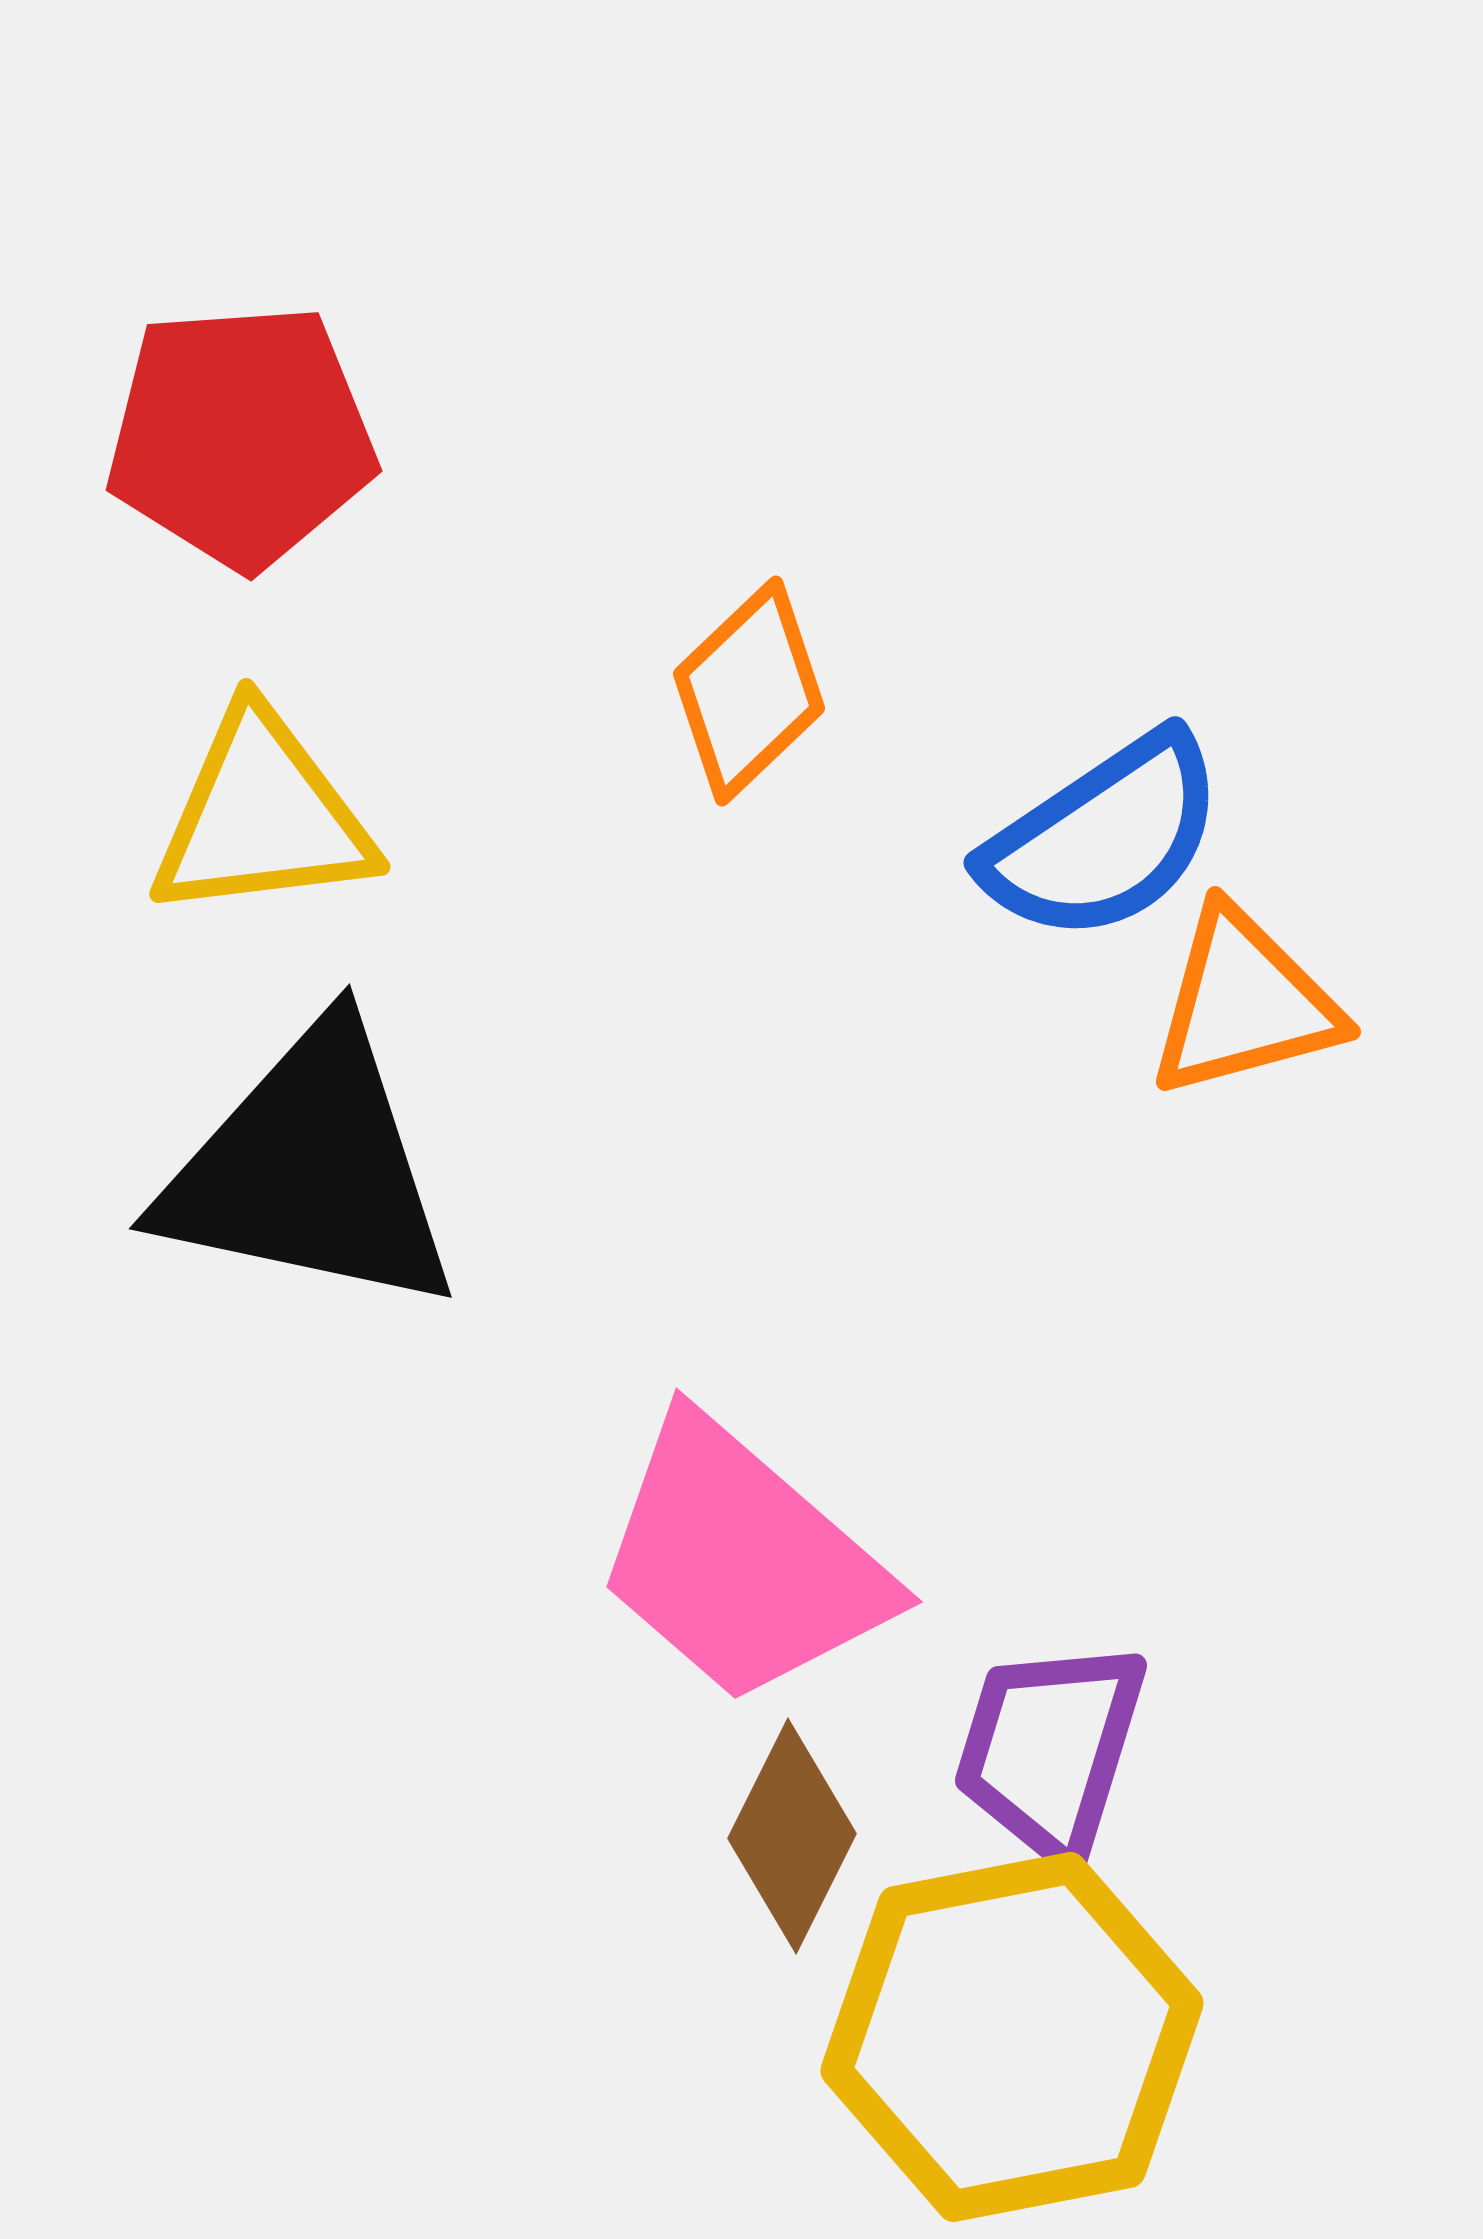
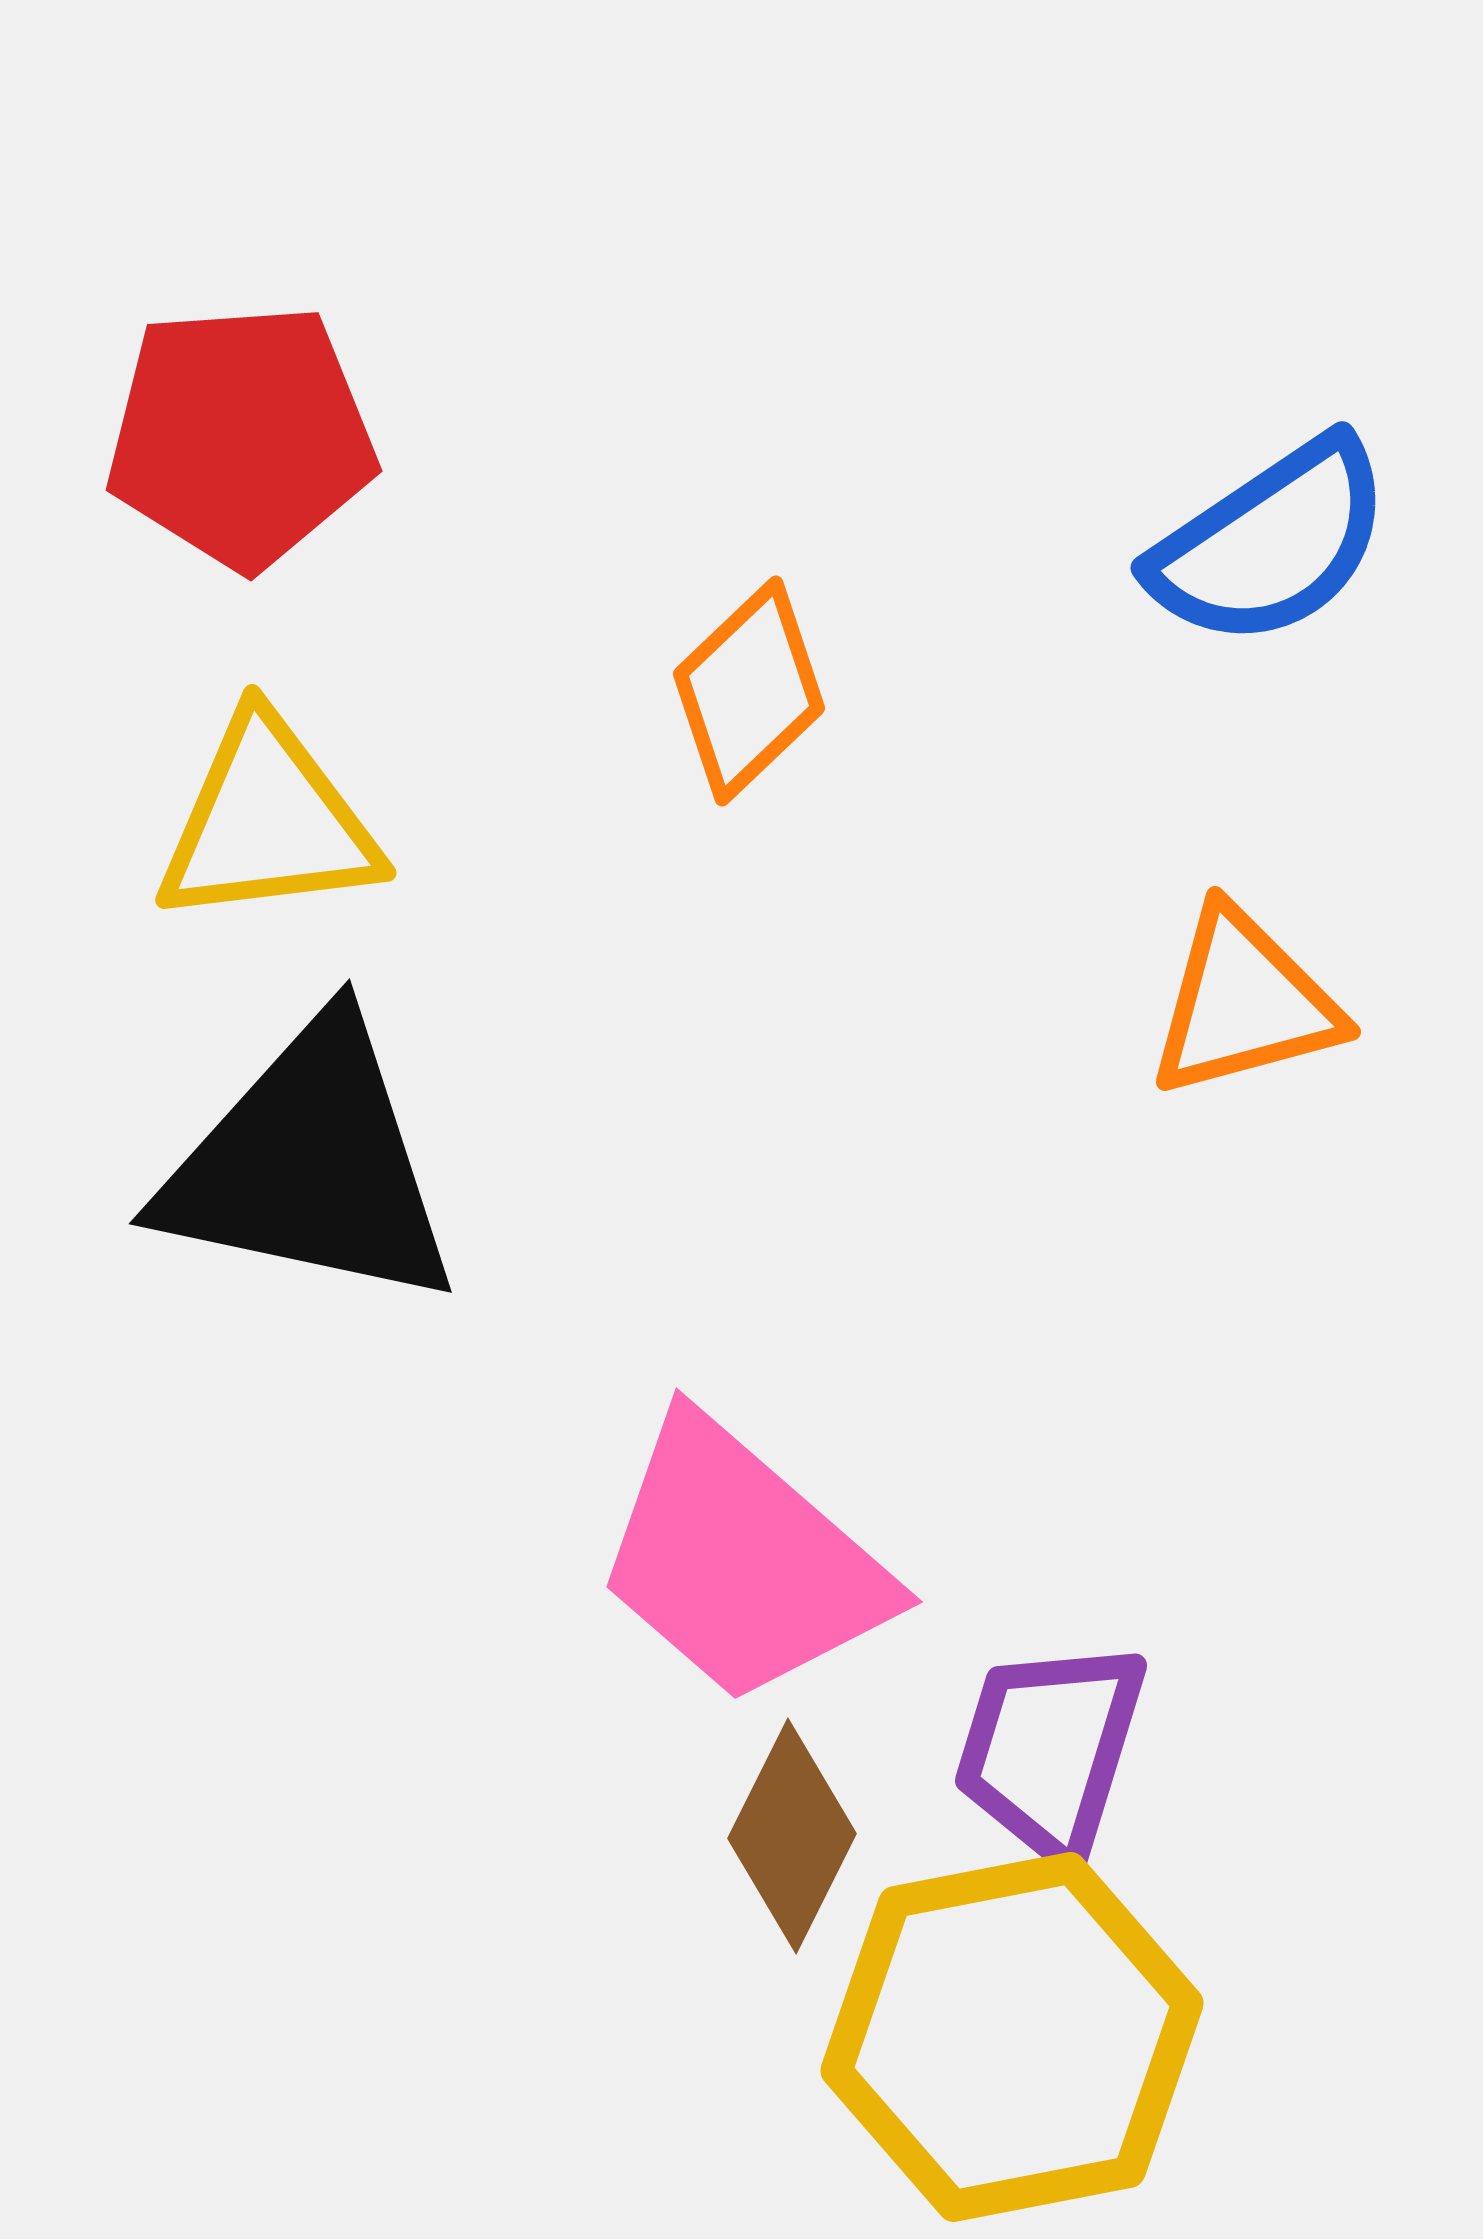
yellow triangle: moved 6 px right, 6 px down
blue semicircle: moved 167 px right, 295 px up
black triangle: moved 5 px up
